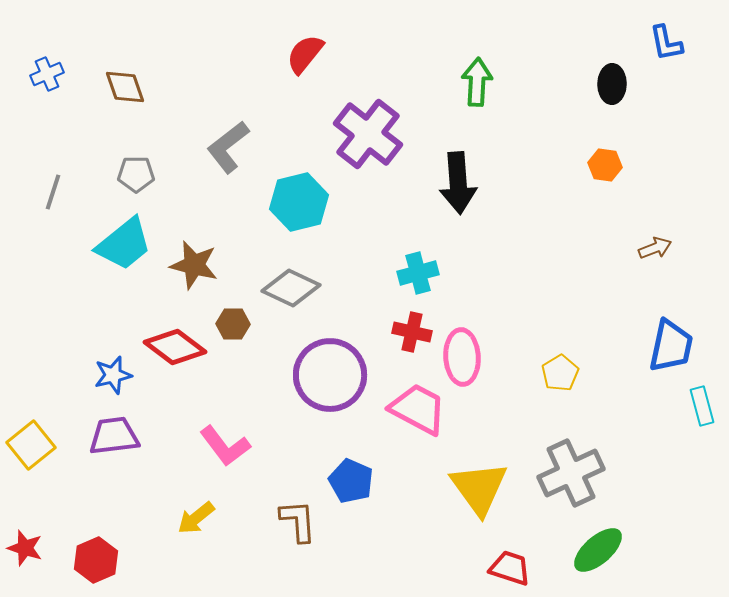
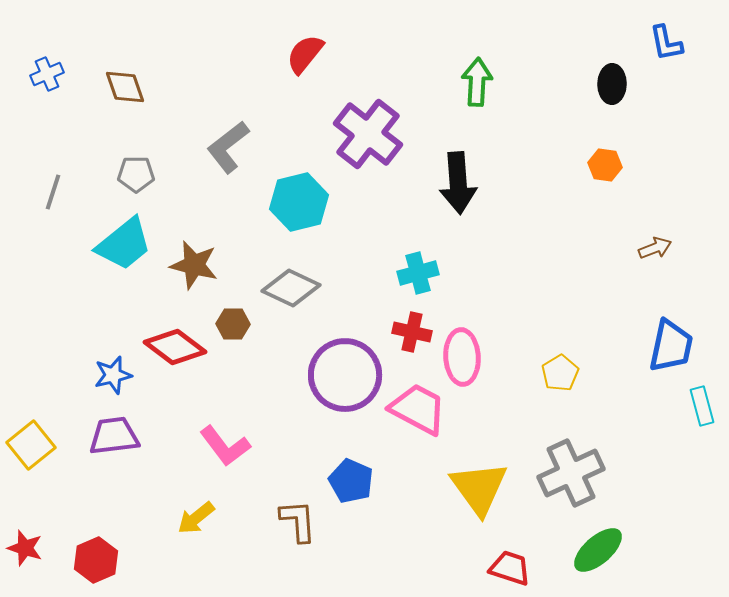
purple circle: moved 15 px right
